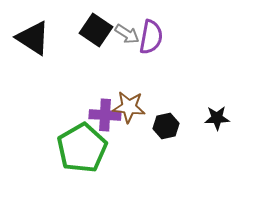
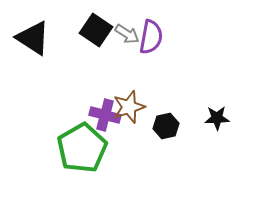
brown star: rotated 24 degrees counterclockwise
purple cross: rotated 12 degrees clockwise
